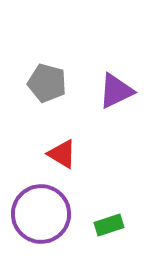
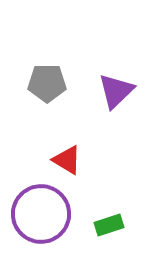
gray pentagon: rotated 15 degrees counterclockwise
purple triangle: rotated 18 degrees counterclockwise
red triangle: moved 5 px right, 6 px down
